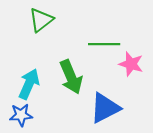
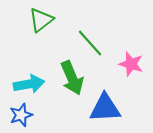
green line: moved 14 px left, 1 px up; rotated 48 degrees clockwise
green arrow: moved 1 px right, 1 px down
cyan arrow: rotated 56 degrees clockwise
blue triangle: rotated 24 degrees clockwise
blue star: rotated 15 degrees counterclockwise
